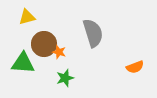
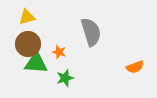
gray semicircle: moved 2 px left, 1 px up
brown circle: moved 16 px left
green triangle: moved 13 px right
